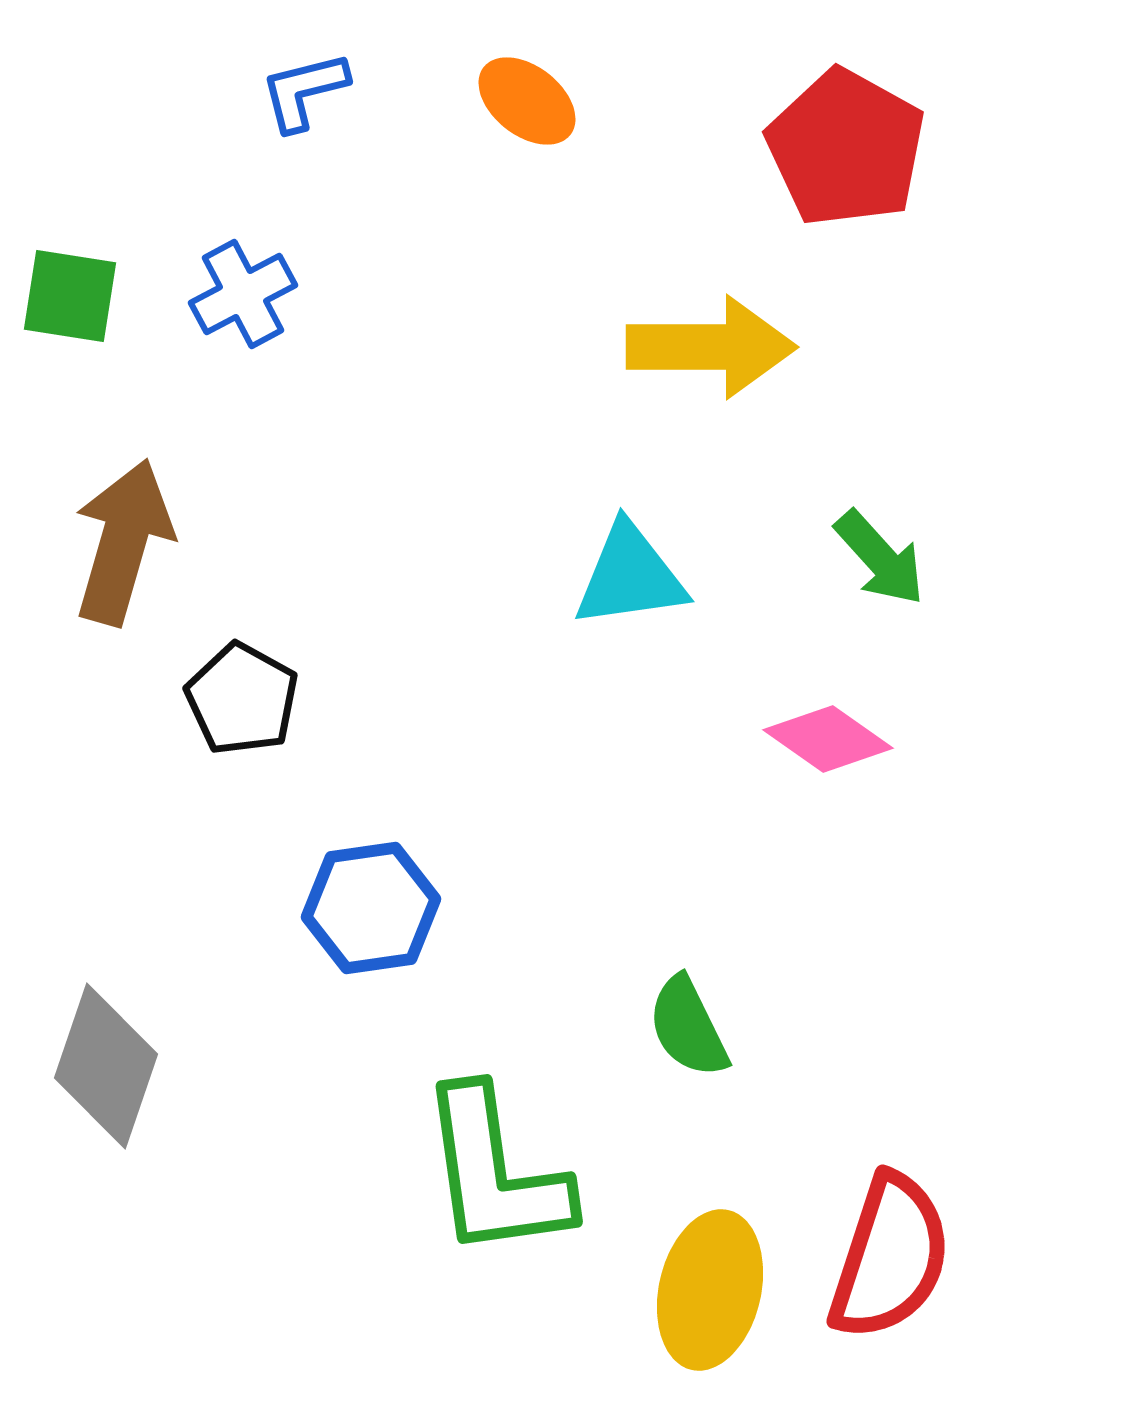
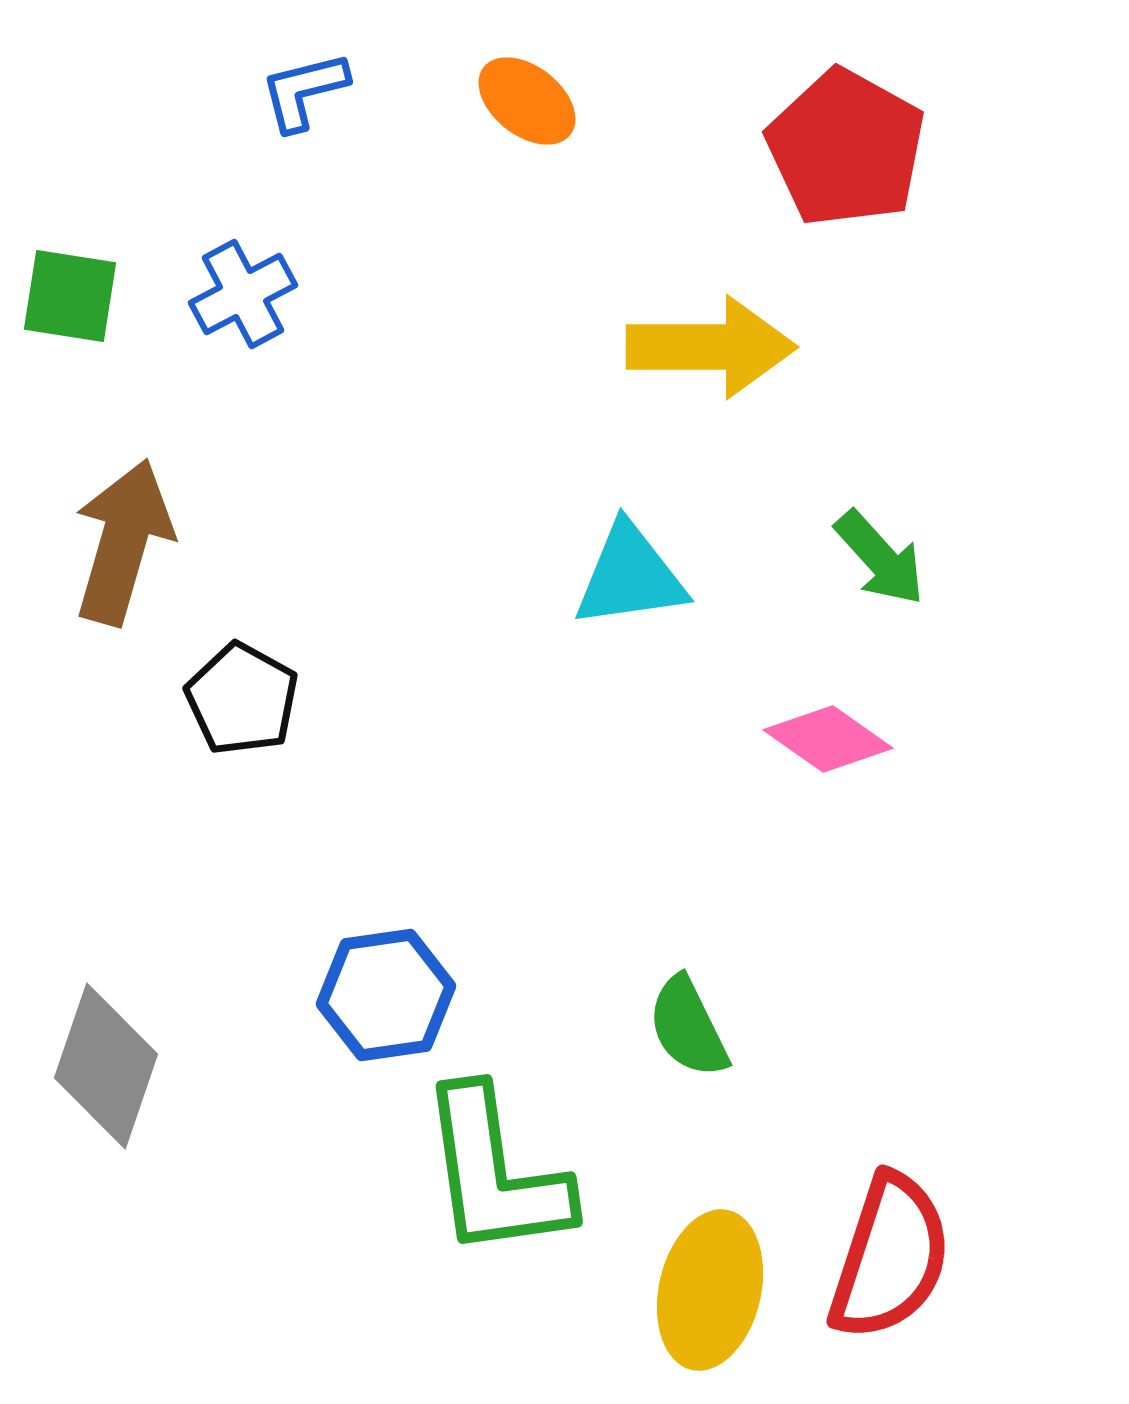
blue hexagon: moved 15 px right, 87 px down
